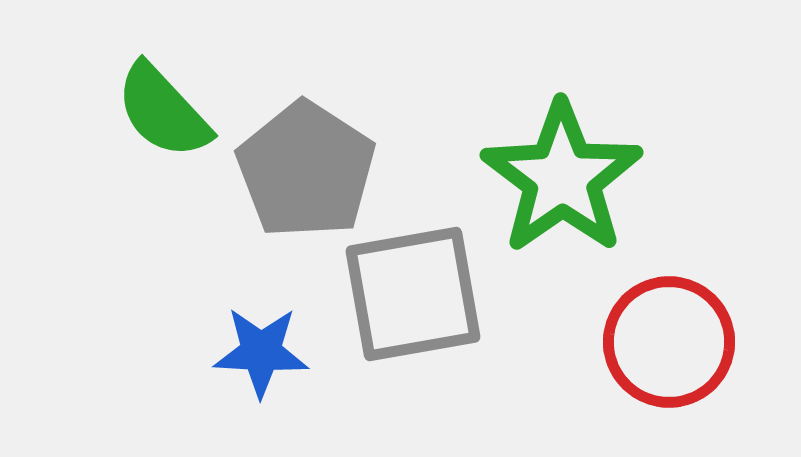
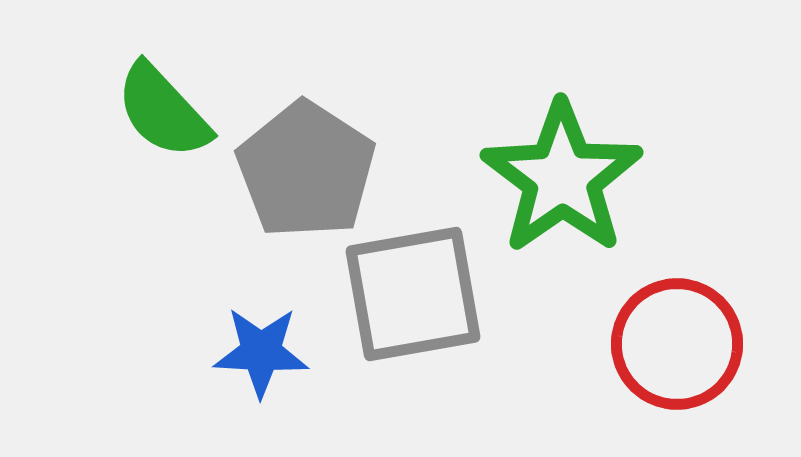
red circle: moved 8 px right, 2 px down
